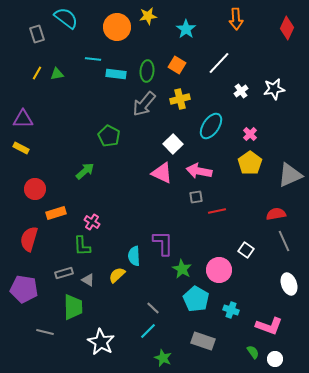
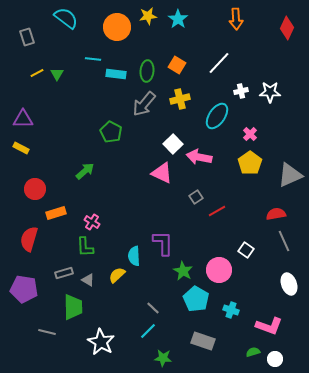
cyan star at (186, 29): moved 8 px left, 10 px up
gray rectangle at (37, 34): moved 10 px left, 3 px down
yellow line at (37, 73): rotated 32 degrees clockwise
green triangle at (57, 74): rotated 48 degrees counterclockwise
white star at (274, 89): moved 4 px left, 3 px down; rotated 10 degrees clockwise
white cross at (241, 91): rotated 24 degrees clockwise
cyan ellipse at (211, 126): moved 6 px right, 10 px up
green pentagon at (109, 136): moved 2 px right, 4 px up
pink arrow at (199, 171): moved 14 px up
gray square at (196, 197): rotated 24 degrees counterclockwise
red line at (217, 211): rotated 18 degrees counterclockwise
green L-shape at (82, 246): moved 3 px right, 1 px down
green star at (182, 269): moved 1 px right, 2 px down
gray line at (45, 332): moved 2 px right
green semicircle at (253, 352): rotated 72 degrees counterclockwise
green star at (163, 358): rotated 18 degrees counterclockwise
